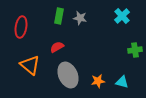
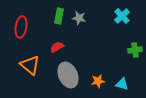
gray star: moved 1 px left
cyan triangle: moved 2 px down
